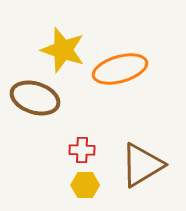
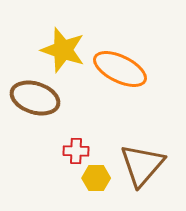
orange ellipse: rotated 42 degrees clockwise
red cross: moved 6 px left, 1 px down
brown triangle: rotated 18 degrees counterclockwise
yellow hexagon: moved 11 px right, 7 px up
